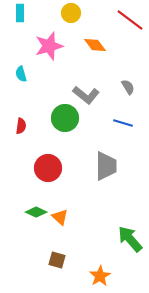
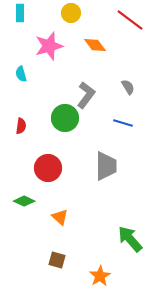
gray L-shape: rotated 92 degrees counterclockwise
green diamond: moved 12 px left, 11 px up
